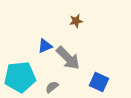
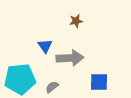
blue triangle: rotated 42 degrees counterclockwise
gray arrow: moved 2 px right; rotated 48 degrees counterclockwise
cyan pentagon: moved 2 px down
blue square: rotated 24 degrees counterclockwise
